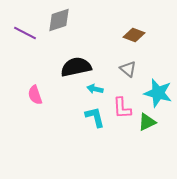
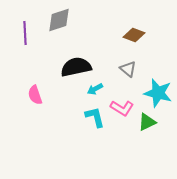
purple line: rotated 60 degrees clockwise
cyan arrow: rotated 42 degrees counterclockwise
pink L-shape: rotated 55 degrees counterclockwise
